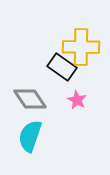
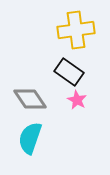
yellow cross: moved 5 px left, 17 px up; rotated 9 degrees counterclockwise
black rectangle: moved 7 px right, 5 px down
cyan semicircle: moved 2 px down
